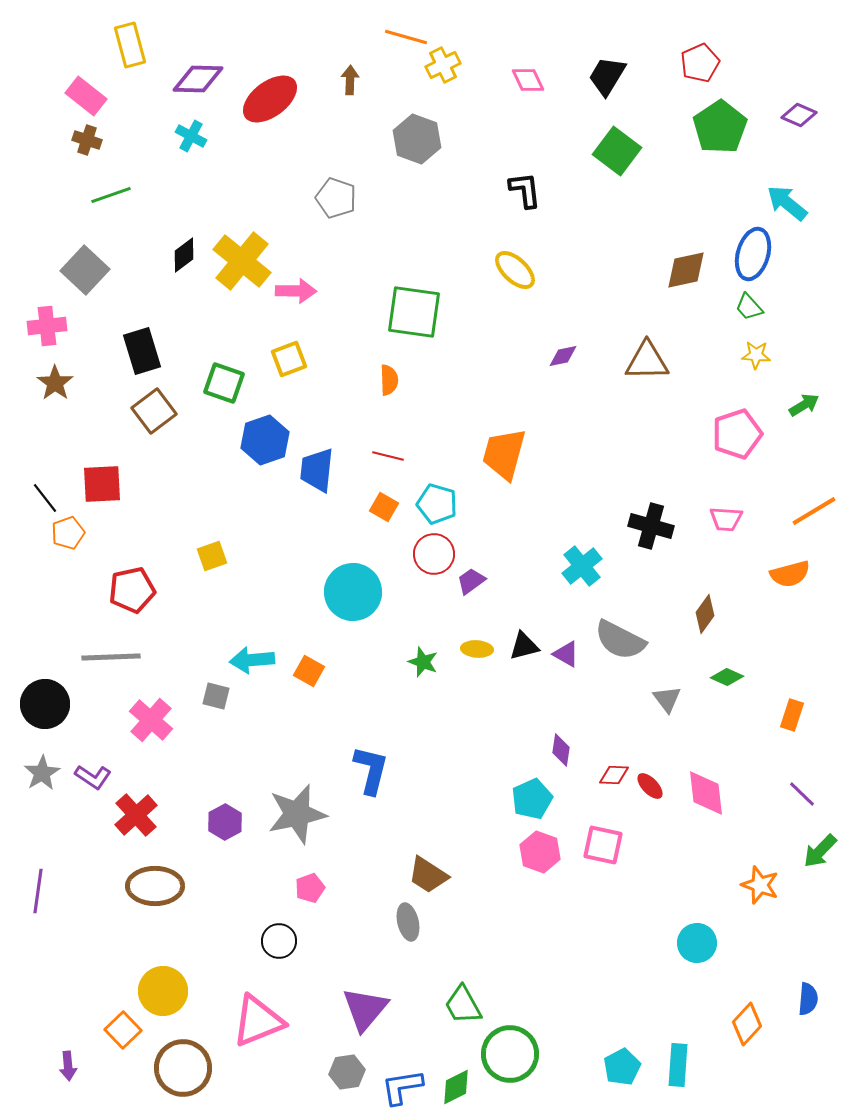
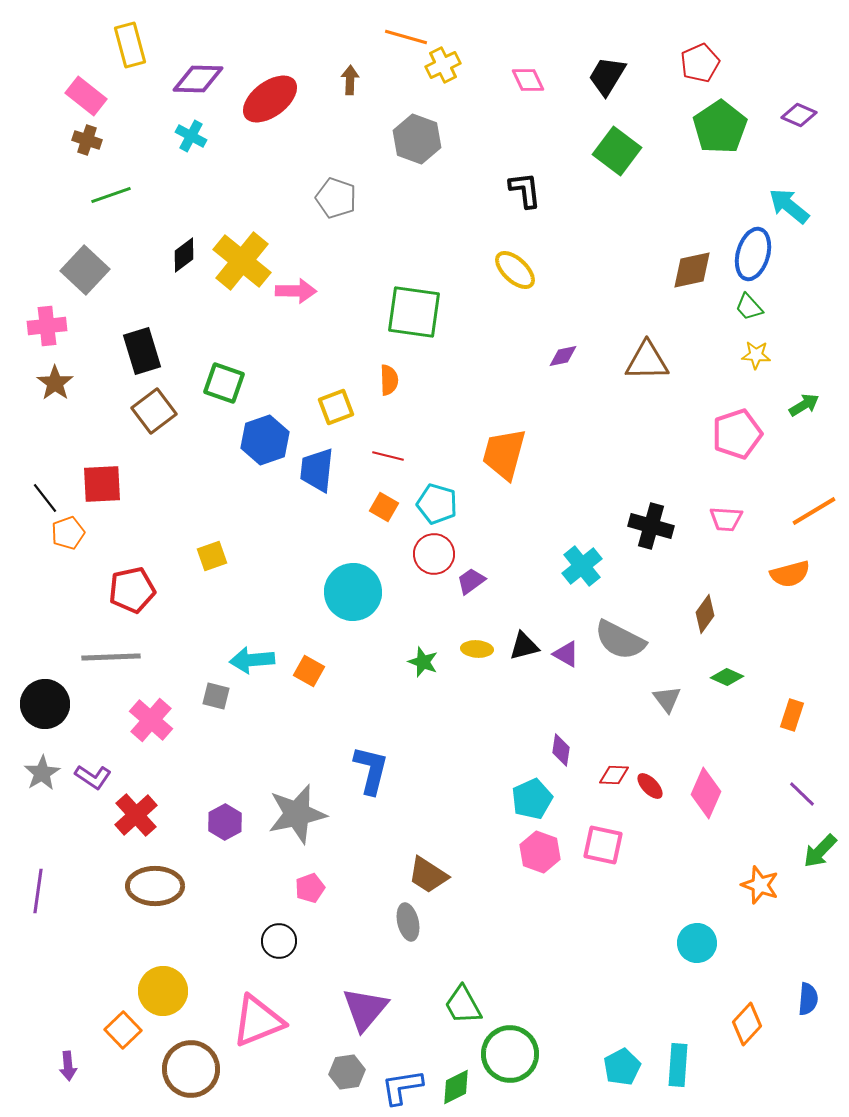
cyan arrow at (787, 203): moved 2 px right, 3 px down
brown diamond at (686, 270): moved 6 px right
yellow square at (289, 359): moved 47 px right, 48 px down
pink diamond at (706, 793): rotated 30 degrees clockwise
brown circle at (183, 1068): moved 8 px right, 1 px down
